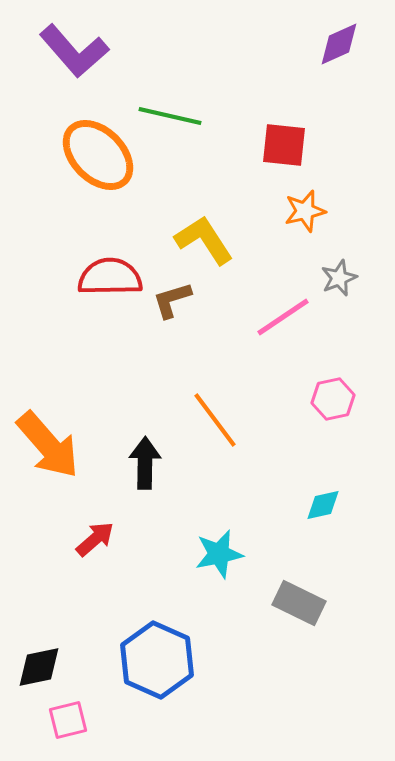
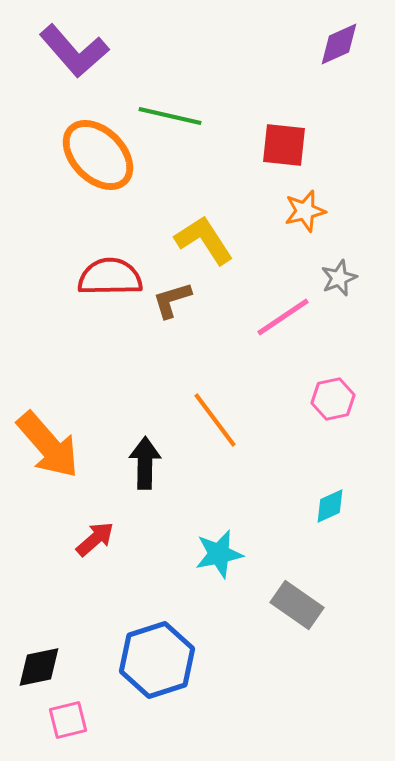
cyan diamond: moved 7 px right, 1 px down; rotated 12 degrees counterclockwise
gray rectangle: moved 2 px left, 2 px down; rotated 9 degrees clockwise
blue hexagon: rotated 18 degrees clockwise
